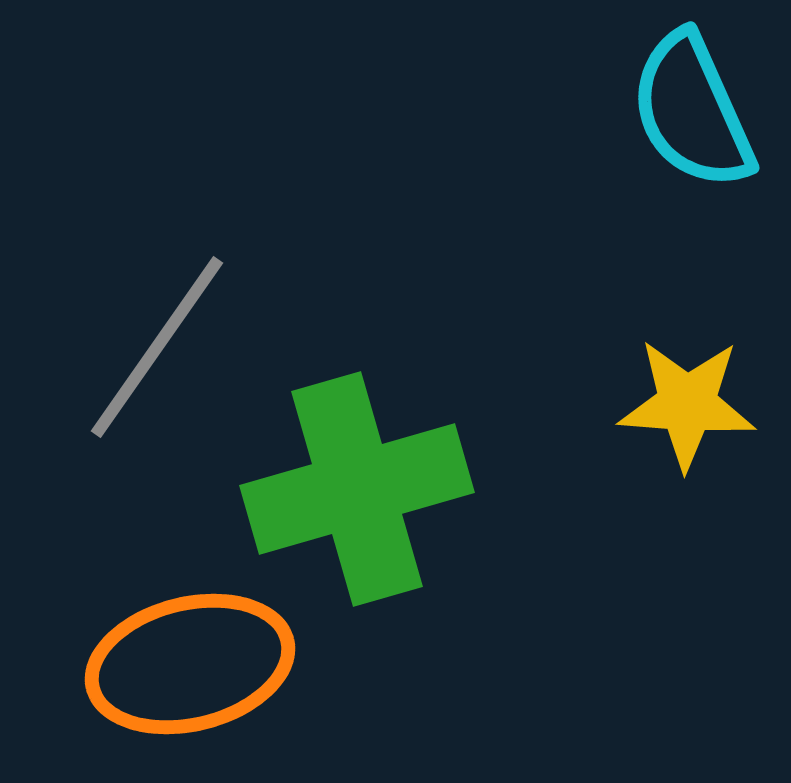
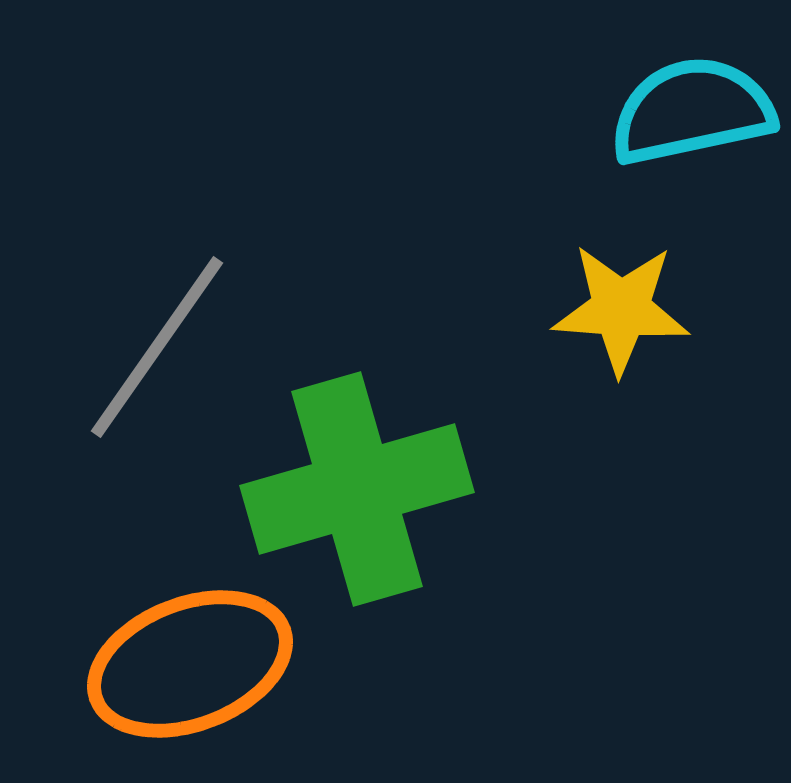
cyan semicircle: rotated 102 degrees clockwise
yellow star: moved 66 px left, 95 px up
orange ellipse: rotated 7 degrees counterclockwise
